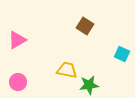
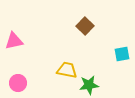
brown square: rotated 12 degrees clockwise
pink triangle: moved 3 px left, 1 px down; rotated 18 degrees clockwise
cyan square: rotated 35 degrees counterclockwise
pink circle: moved 1 px down
